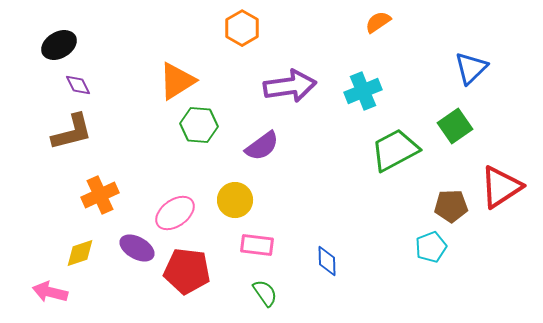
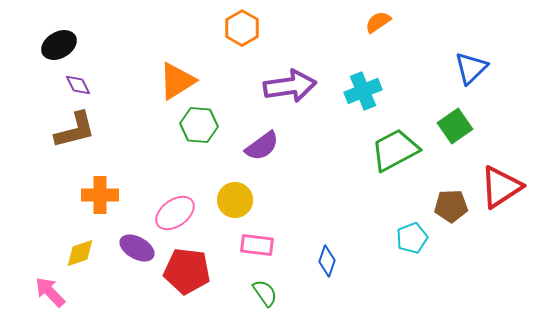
brown L-shape: moved 3 px right, 2 px up
orange cross: rotated 24 degrees clockwise
cyan pentagon: moved 19 px left, 9 px up
blue diamond: rotated 20 degrees clockwise
pink arrow: rotated 32 degrees clockwise
